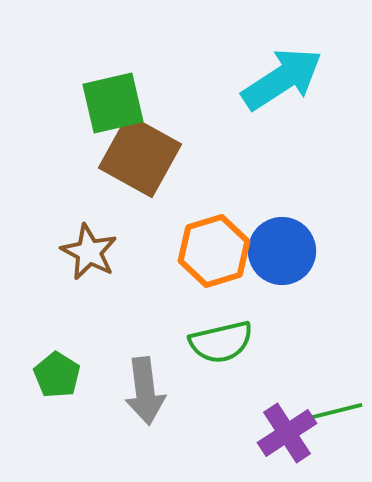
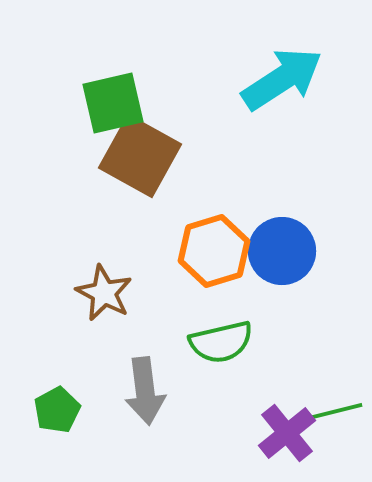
brown star: moved 15 px right, 41 px down
green pentagon: moved 35 px down; rotated 12 degrees clockwise
purple cross: rotated 6 degrees counterclockwise
